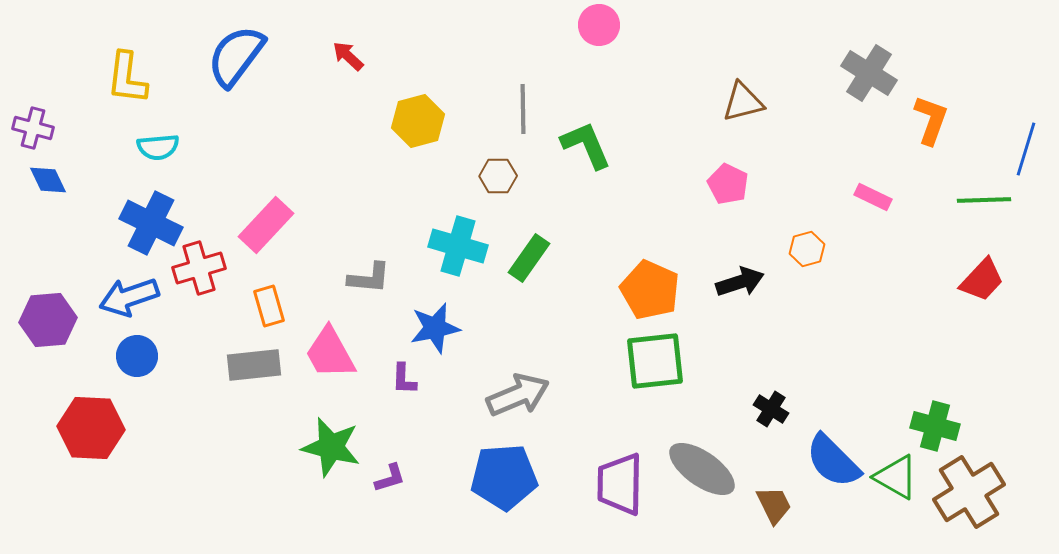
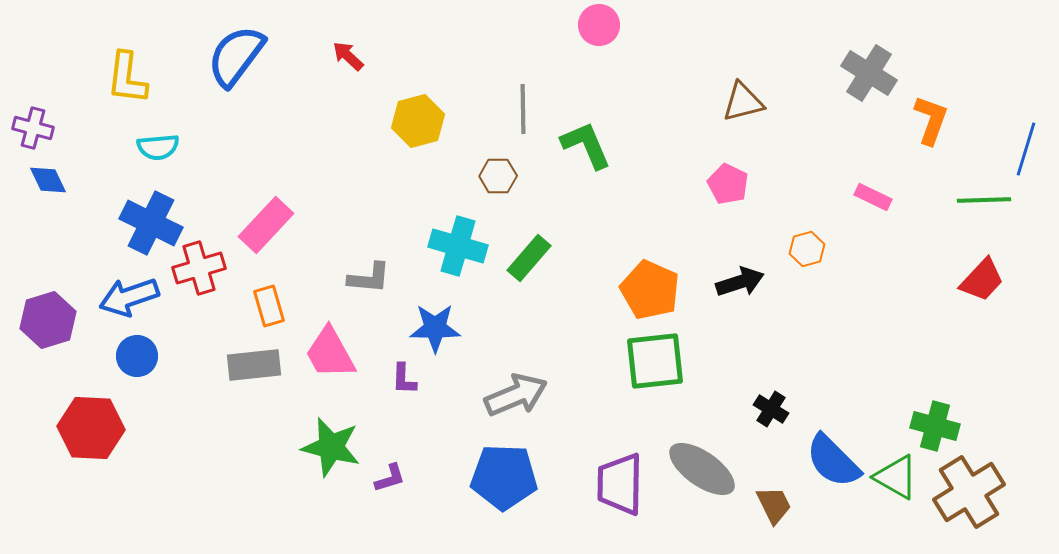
green rectangle at (529, 258): rotated 6 degrees clockwise
purple hexagon at (48, 320): rotated 12 degrees counterclockwise
blue star at (435, 328): rotated 12 degrees clockwise
gray arrow at (518, 395): moved 2 px left
blue pentagon at (504, 477): rotated 6 degrees clockwise
